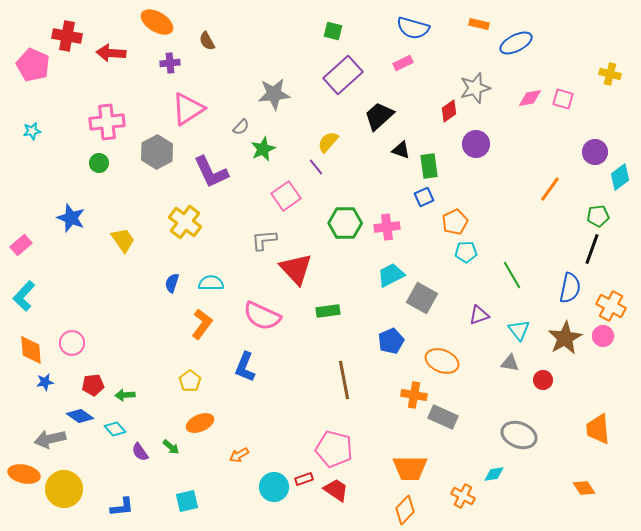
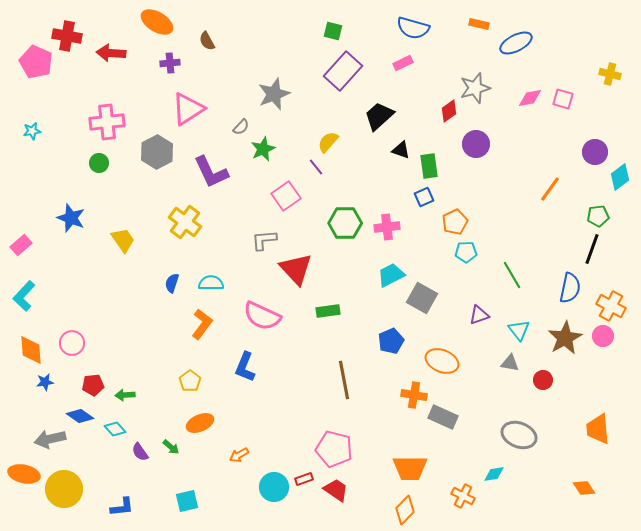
pink pentagon at (33, 65): moved 3 px right, 3 px up
purple rectangle at (343, 75): moved 4 px up; rotated 6 degrees counterclockwise
gray star at (274, 94): rotated 16 degrees counterclockwise
